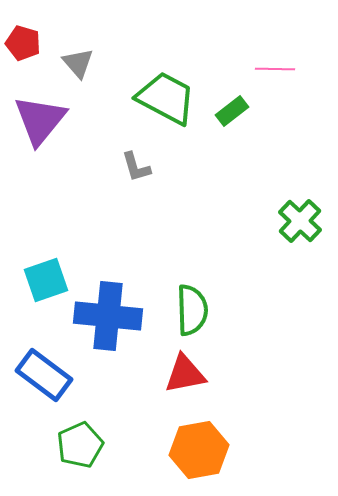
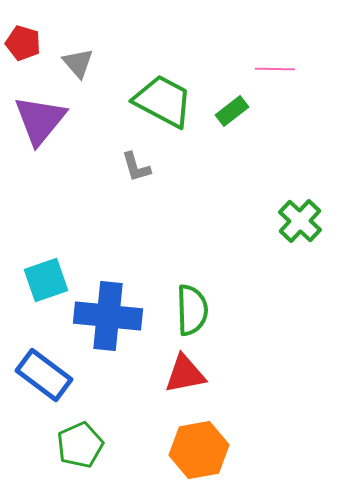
green trapezoid: moved 3 px left, 3 px down
